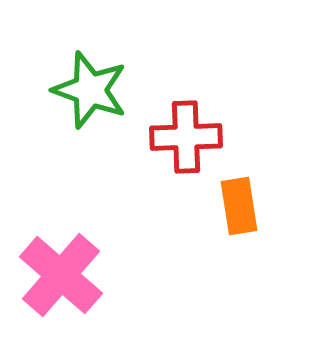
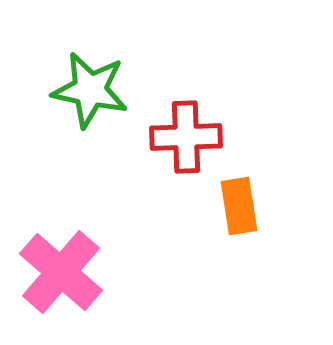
green star: rotated 8 degrees counterclockwise
pink cross: moved 3 px up
